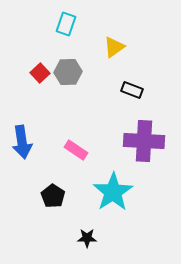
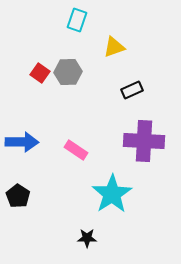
cyan rectangle: moved 11 px right, 4 px up
yellow triangle: rotated 15 degrees clockwise
red square: rotated 12 degrees counterclockwise
black rectangle: rotated 45 degrees counterclockwise
blue arrow: rotated 80 degrees counterclockwise
cyan star: moved 1 px left, 2 px down
black pentagon: moved 35 px left
